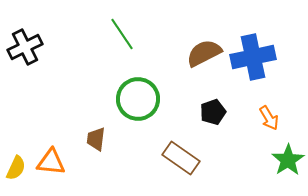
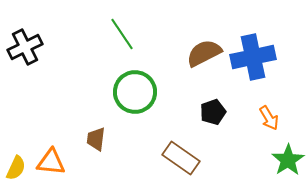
green circle: moved 3 px left, 7 px up
